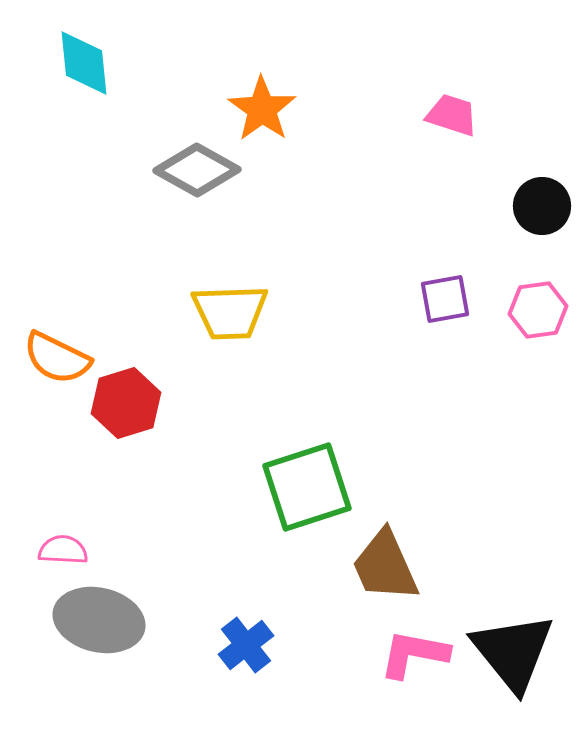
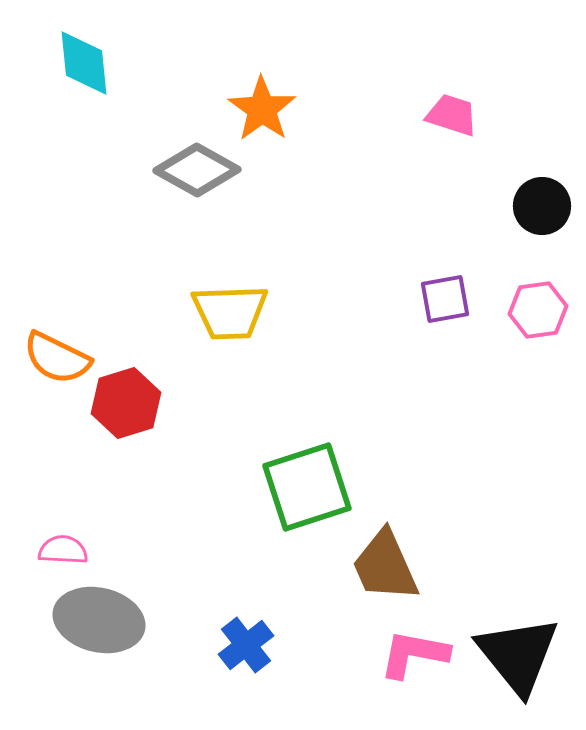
black triangle: moved 5 px right, 3 px down
